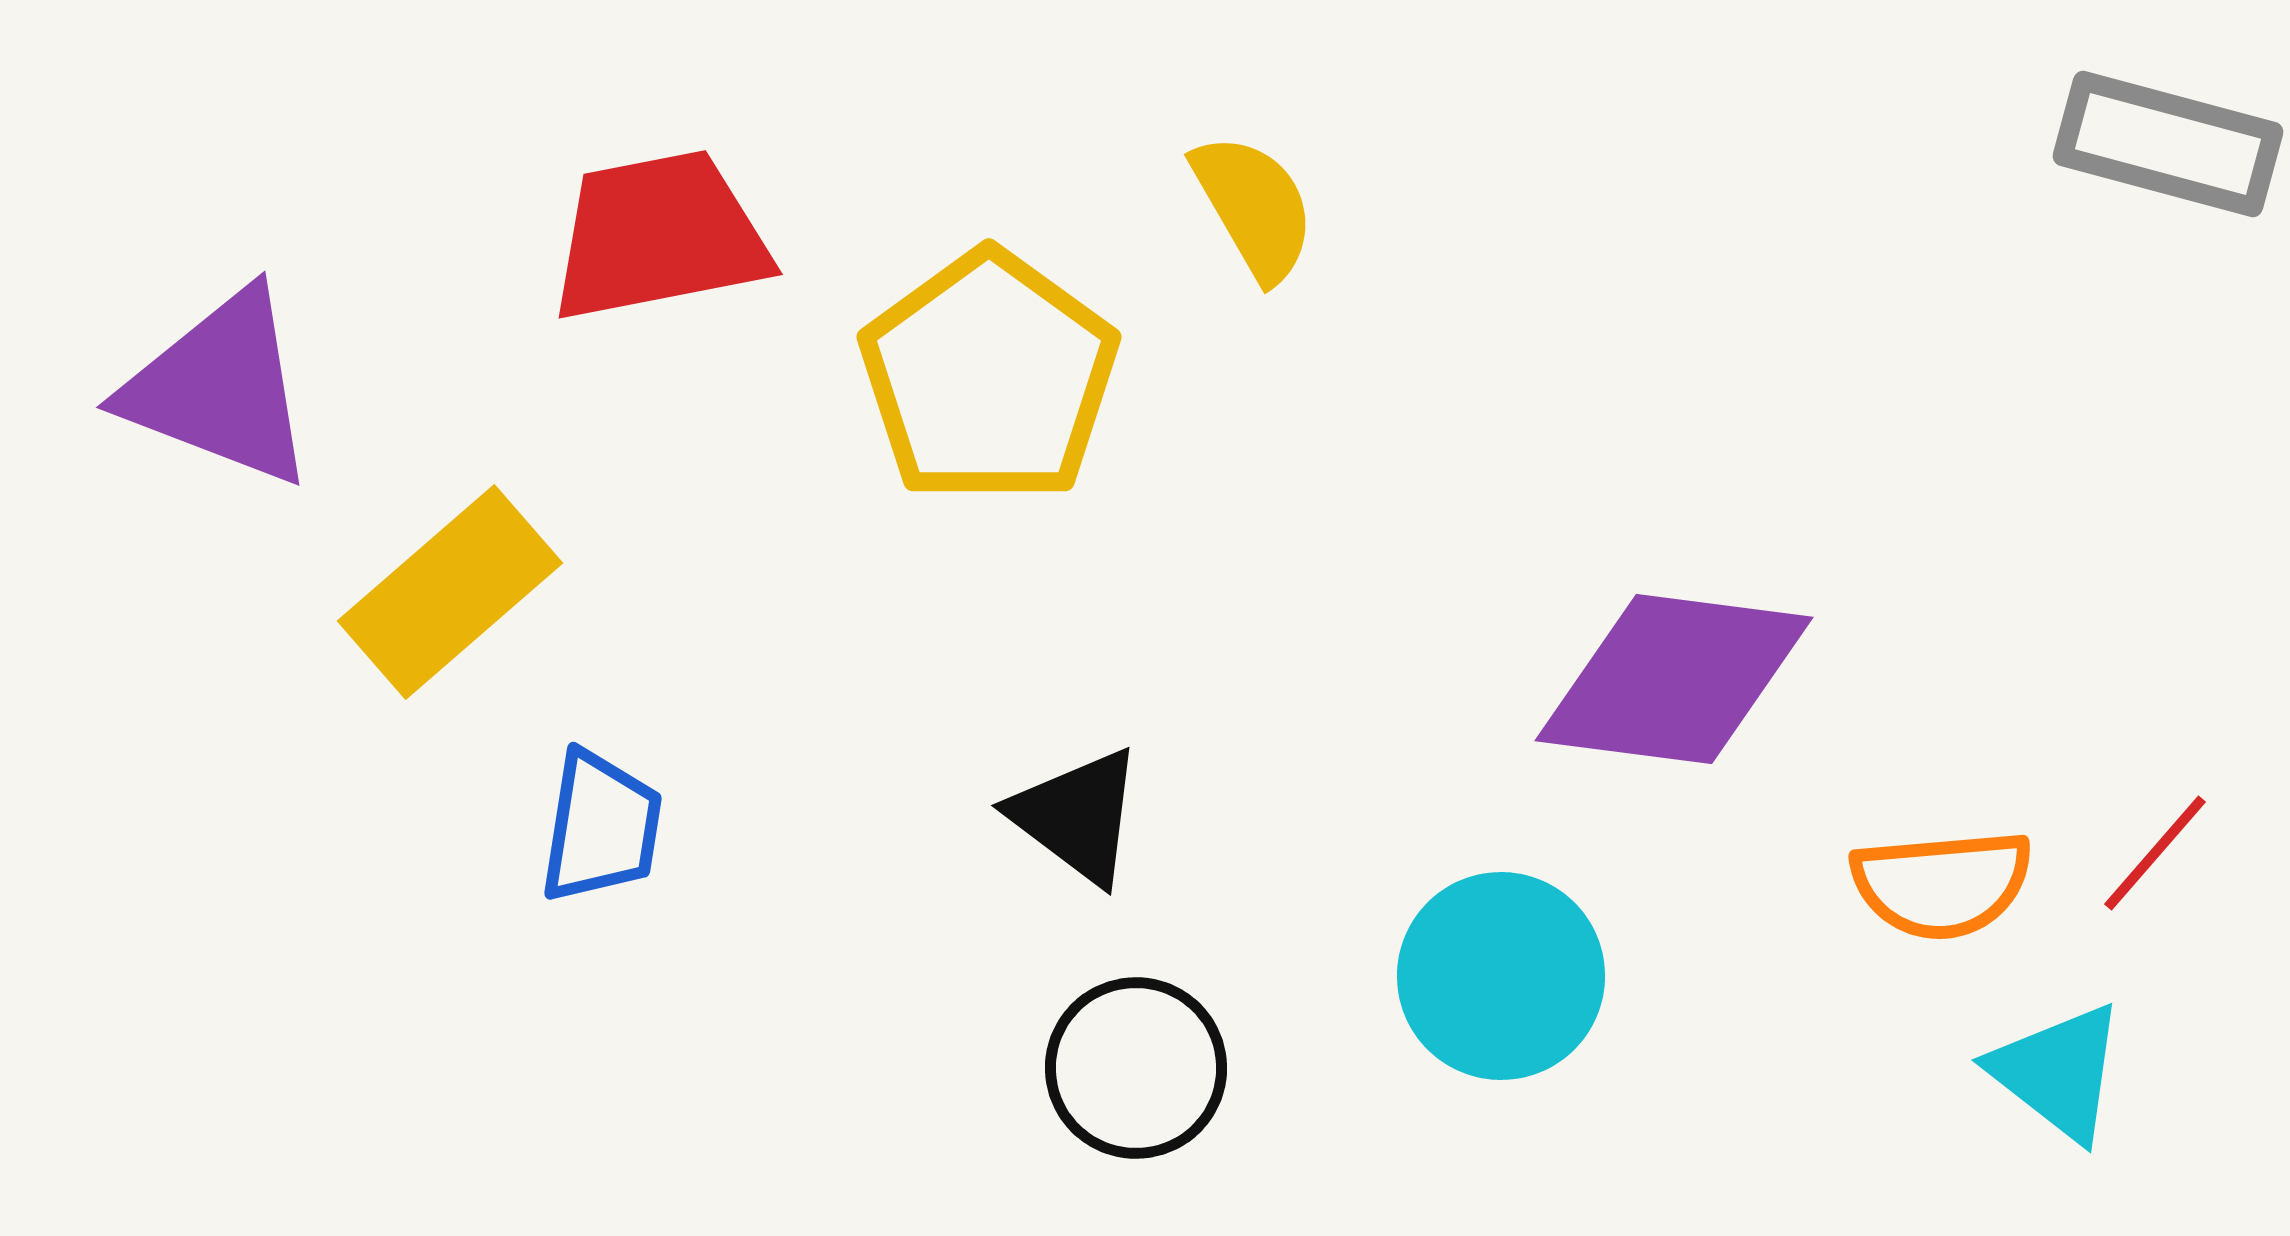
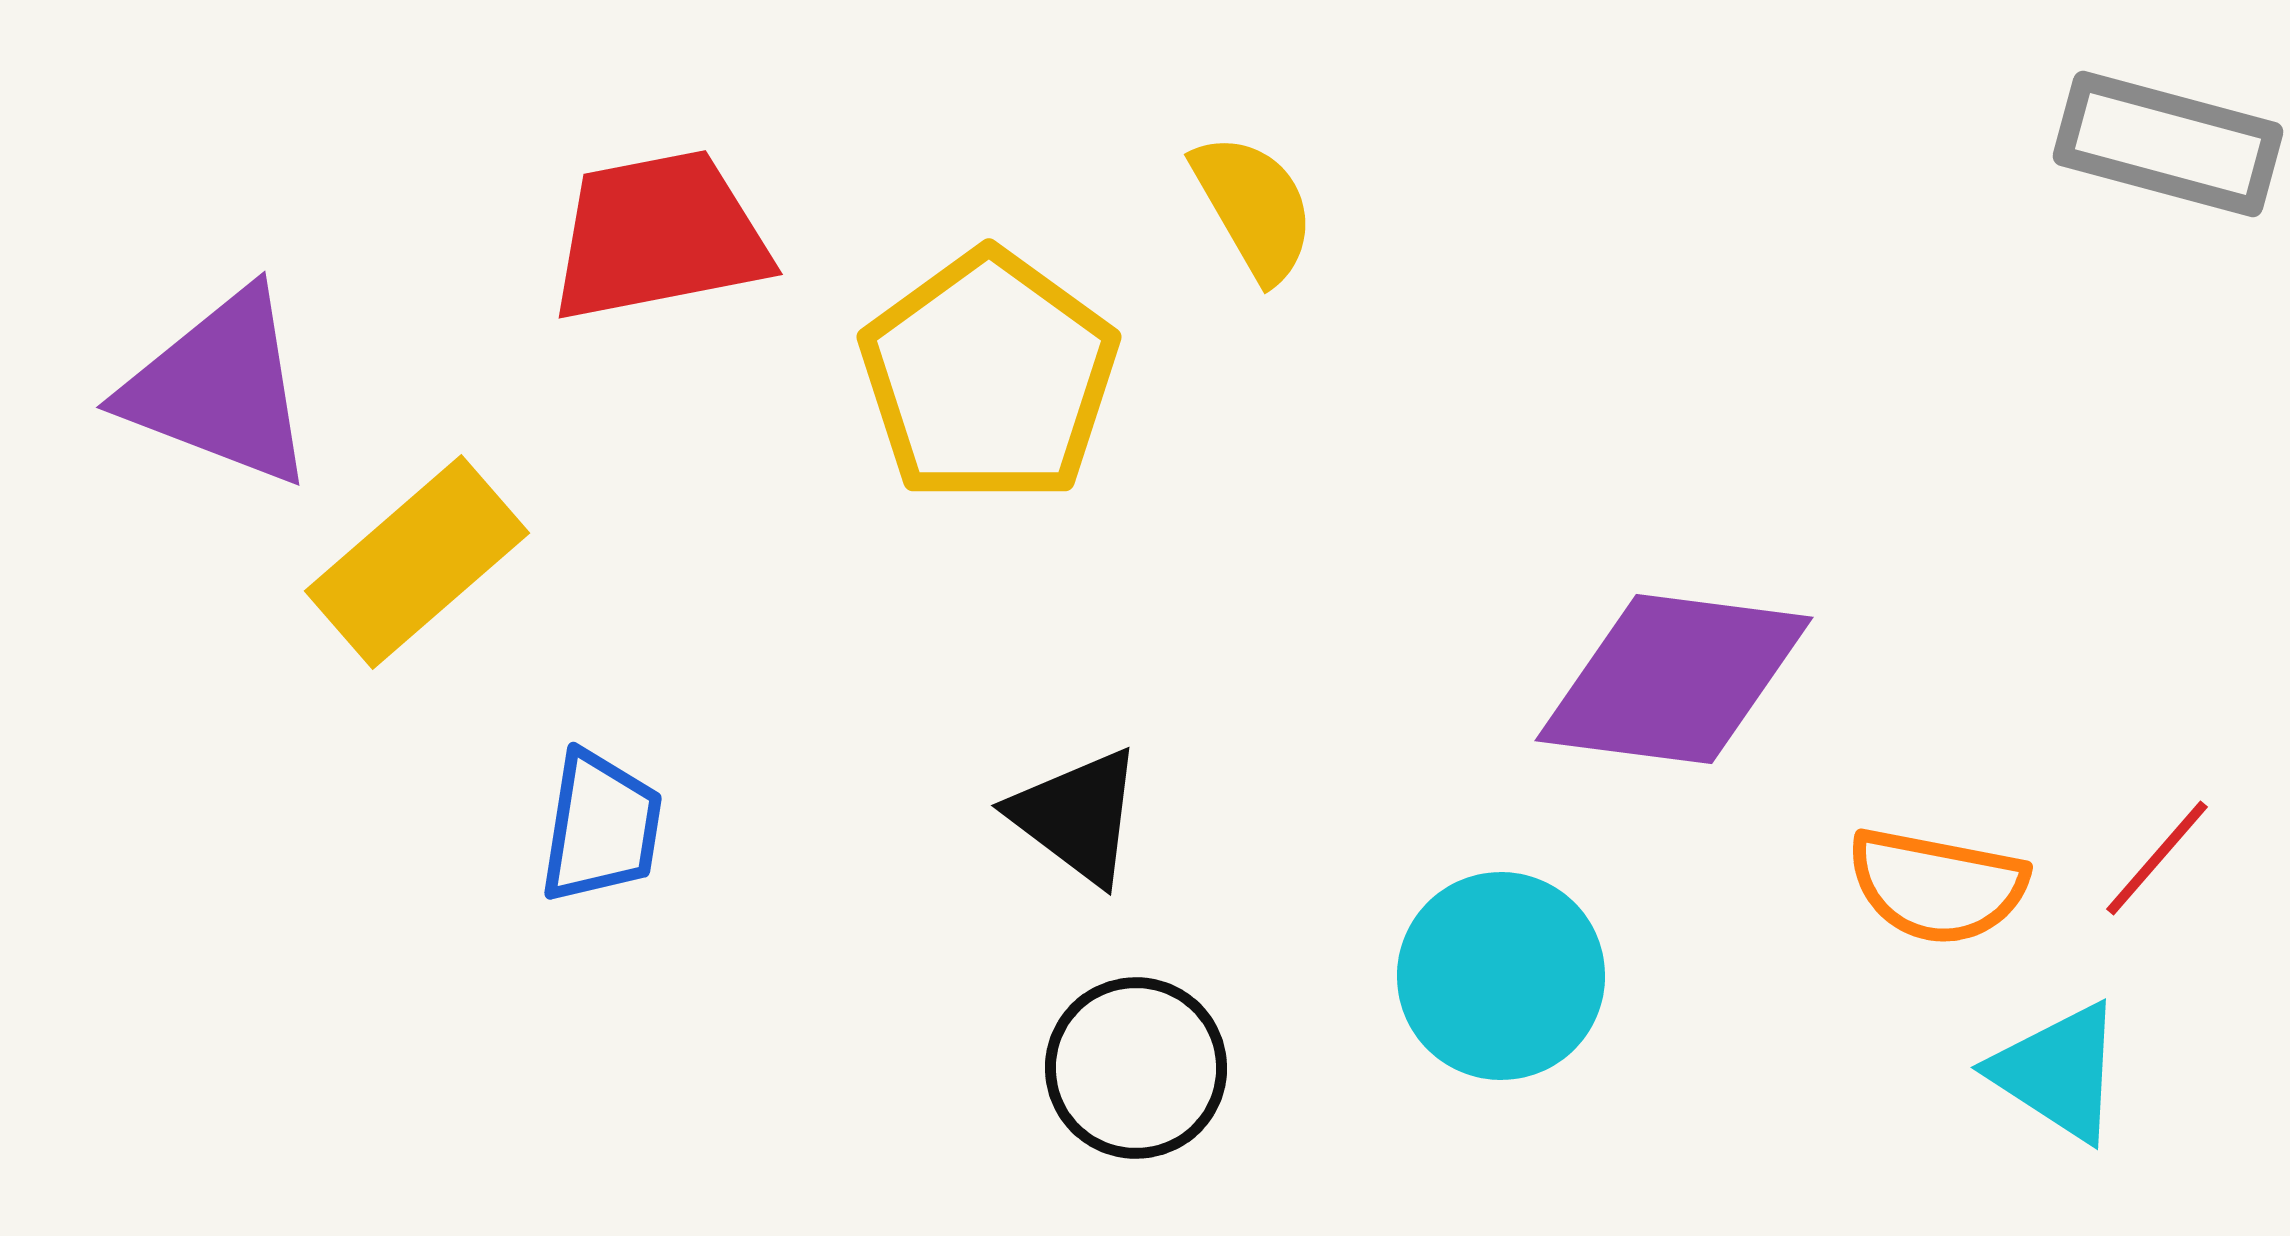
yellow rectangle: moved 33 px left, 30 px up
red line: moved 2 px right, 5 px down
orange semicircle: moved 5 px left, 2 px down; rotated 16 degrees clockwise
cyan triangle: rotated 5 degrees counterclockwise
